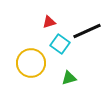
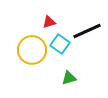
yellow circle: moved 1 px right, 13 px up
